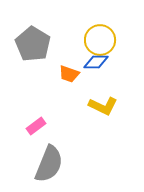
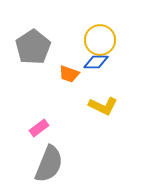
gray pentagon: moved 3 px down; rotated 8 degrees clockwise
pink rectangle: moved 3 px right, 2 px down
